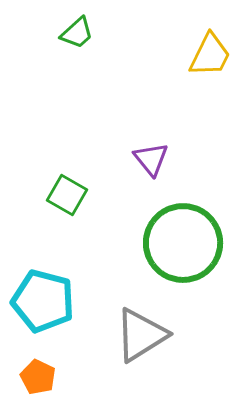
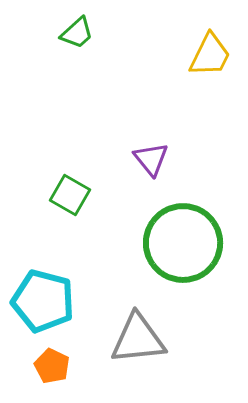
green square: moved 3 px right
gray triangle: moved 3 px left, 4 px down; rotated 26 degrees clockwise
orange pentagon: moved 14 px right, 11 px up
